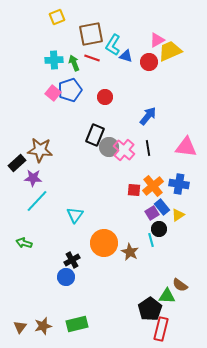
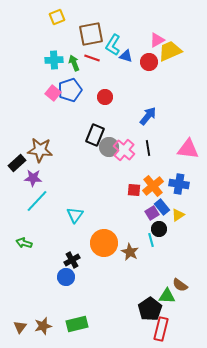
pink triangle at (186, 147): moved 2 px right, 2 px down
